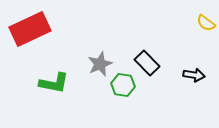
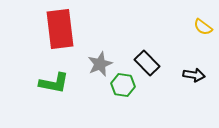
yellow semicircle: moved 3 px left, 4 px down
red rectangle: moved 30 px right; rotated 72 degrees counterclockwise
